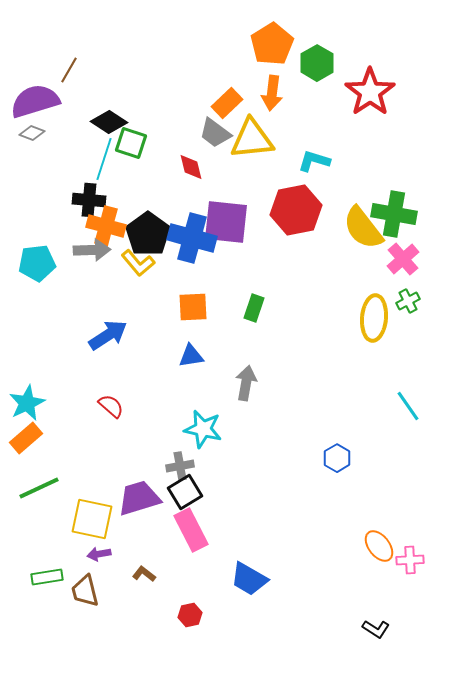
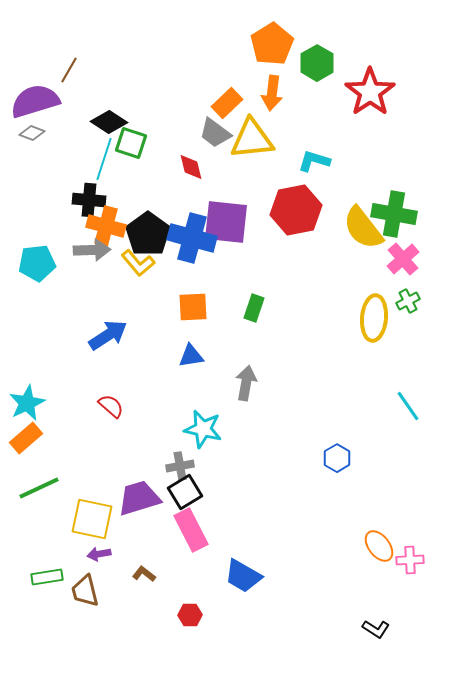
blue trapezoid at (249, 579): moved 6 px left, 3 px up
red hexagon at (190, 615): rotated 10 degrees clockwise
